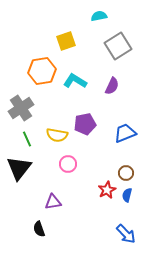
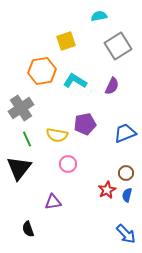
black semicircle: moved 11 px left
